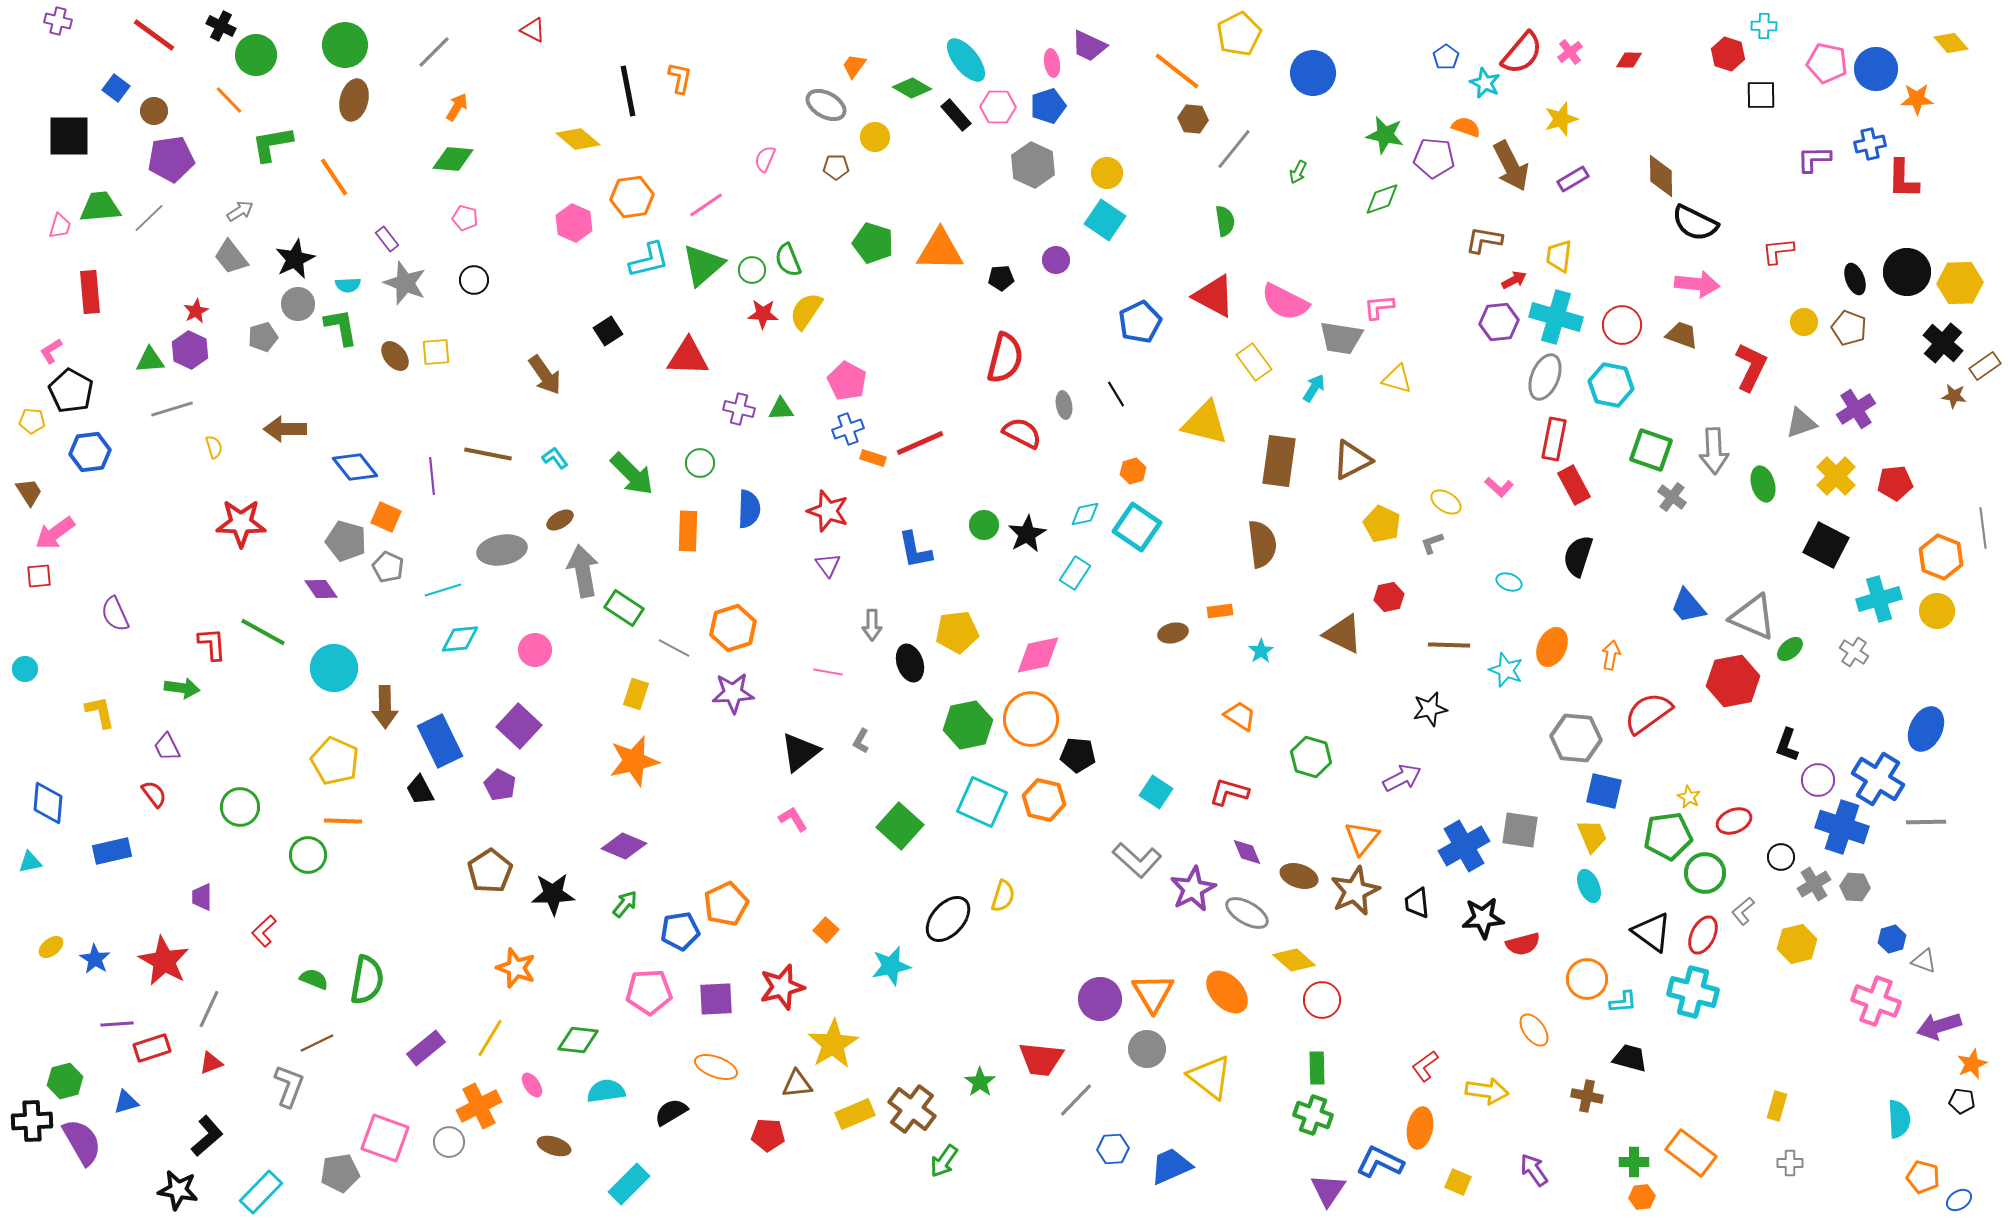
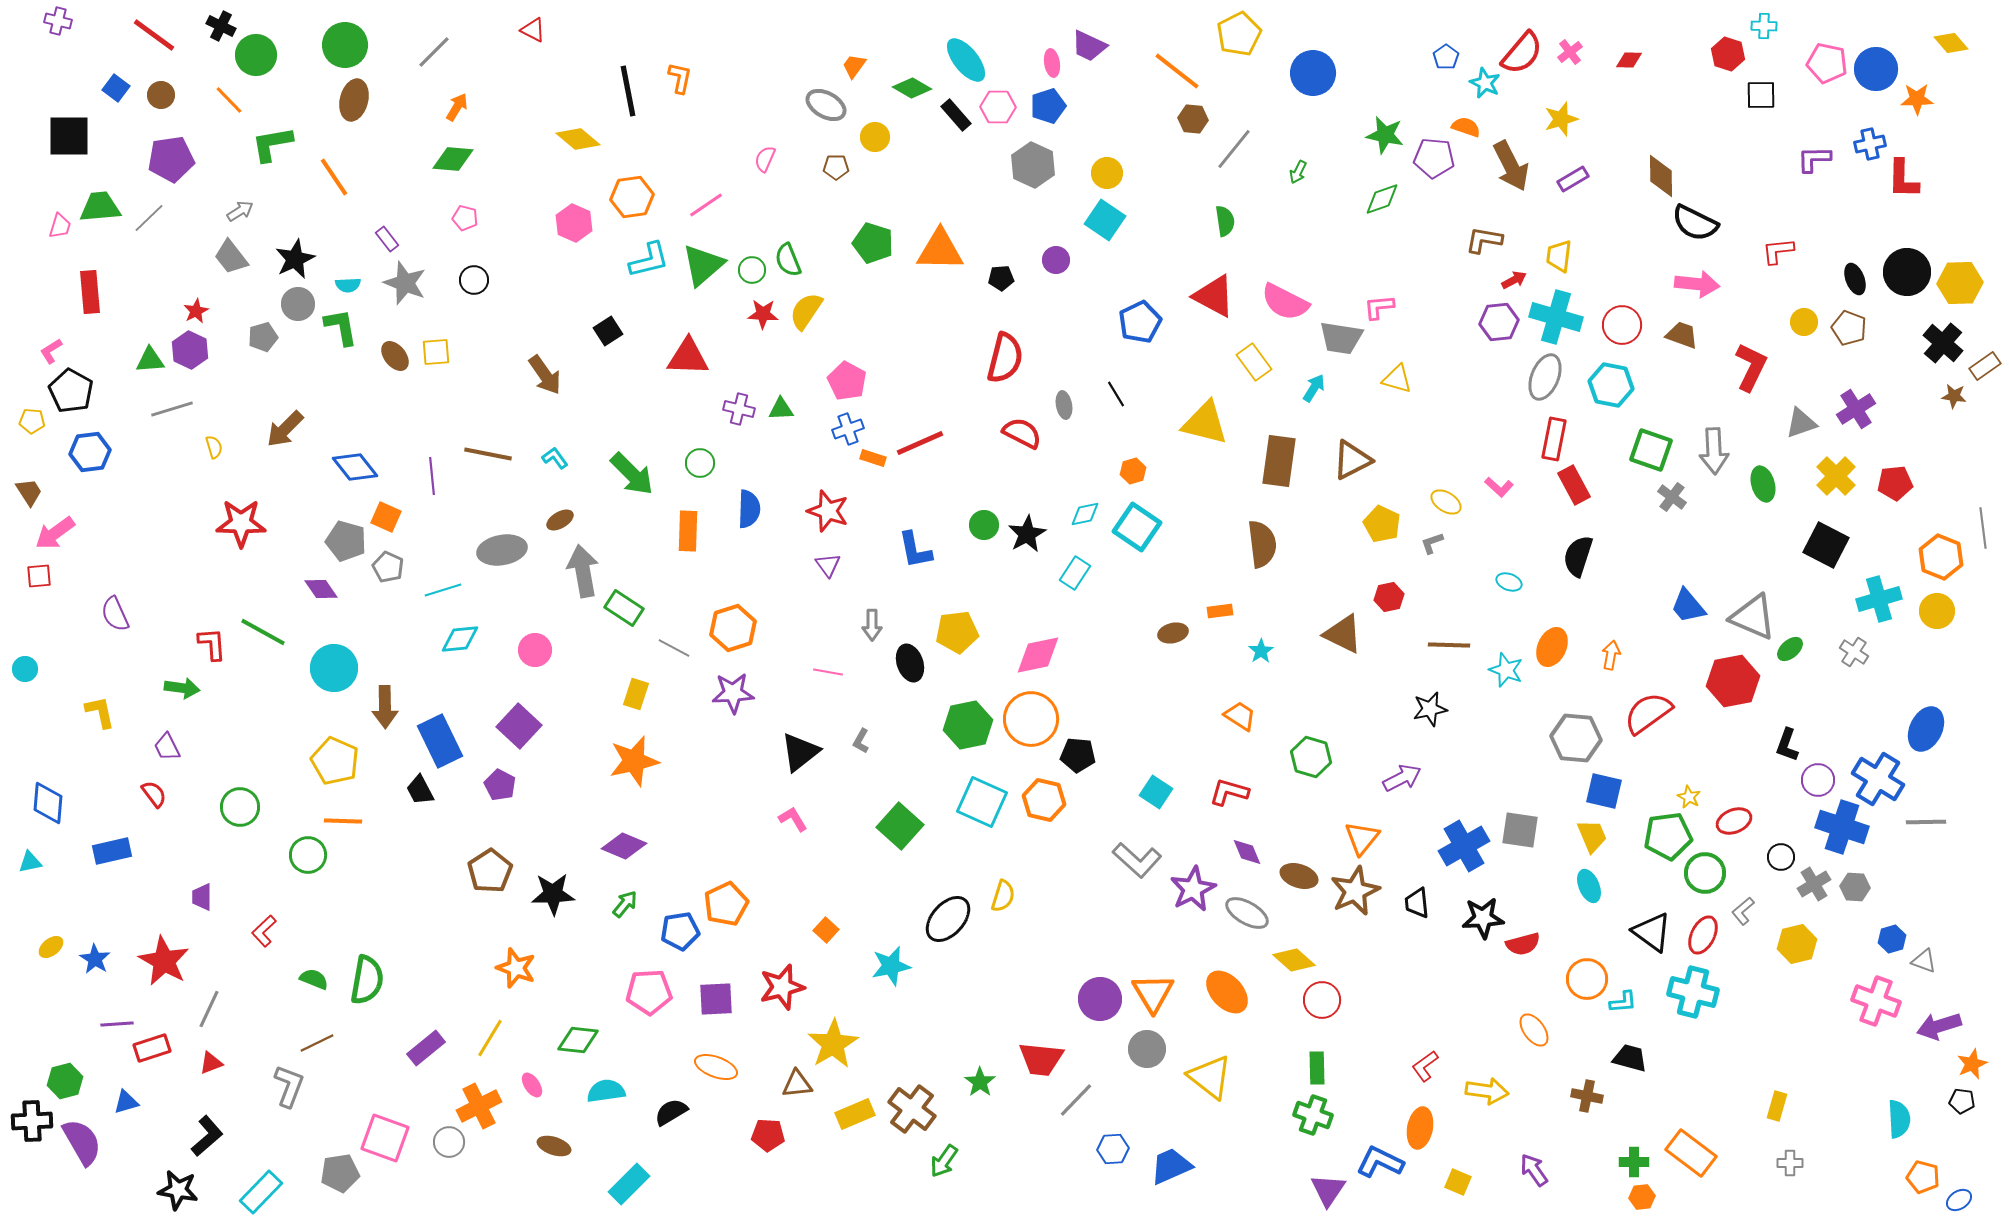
brown circle at (154, 111): moved 7 px right, 16 px up
brown arrow at (285, 429): rotated 45 degrees counterclockwise
